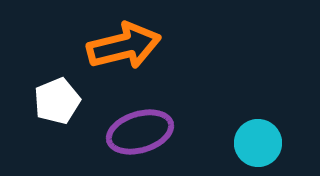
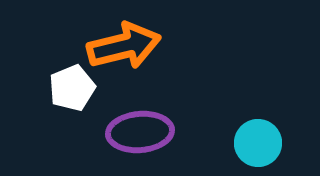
white pentagon: moved 15 px right, 13 px up
purple ellipse: rotated 12 degrees clockwise
